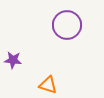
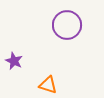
purple star: moved 1 px right, 1 px down; rotated 18 degrees clockwise
